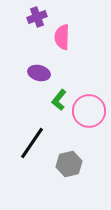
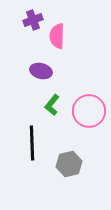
purple cross: moved 4 px left, 3 px down
pink semicircle: moved 5 px left, 1 px up
purple ellipse: moved 2 px right, 2 px up
green L-shape: moved 7 px left, 5 px down
black line: rotated 36 degrees counterclockwise
